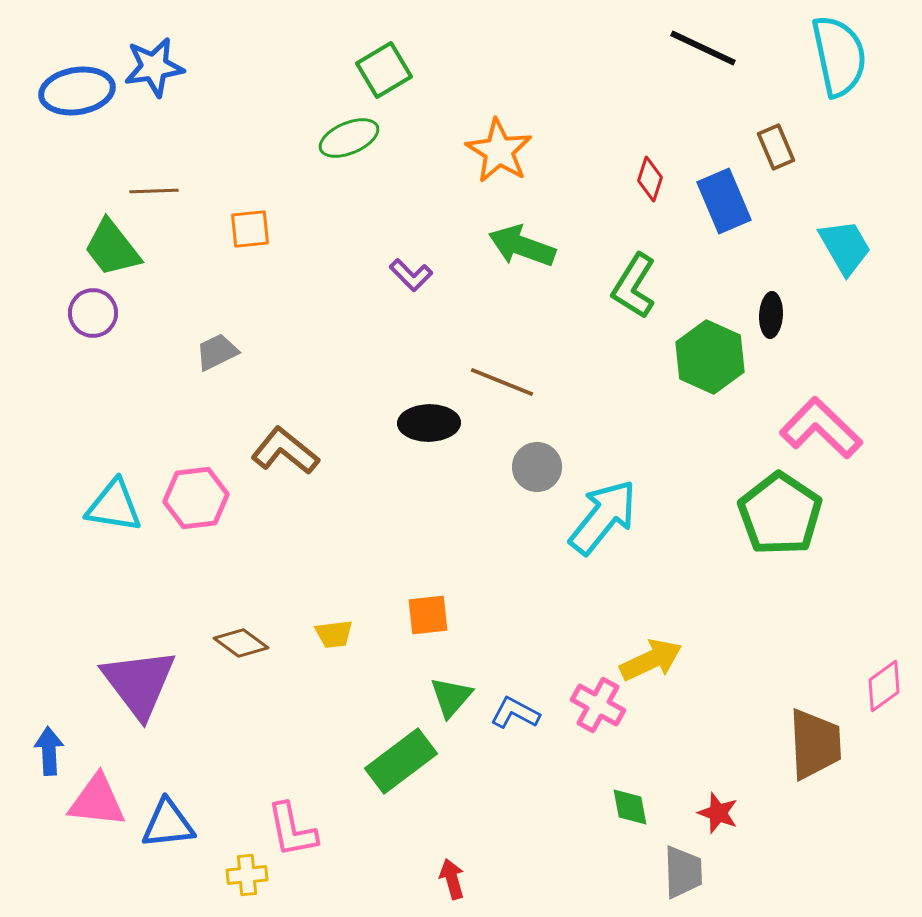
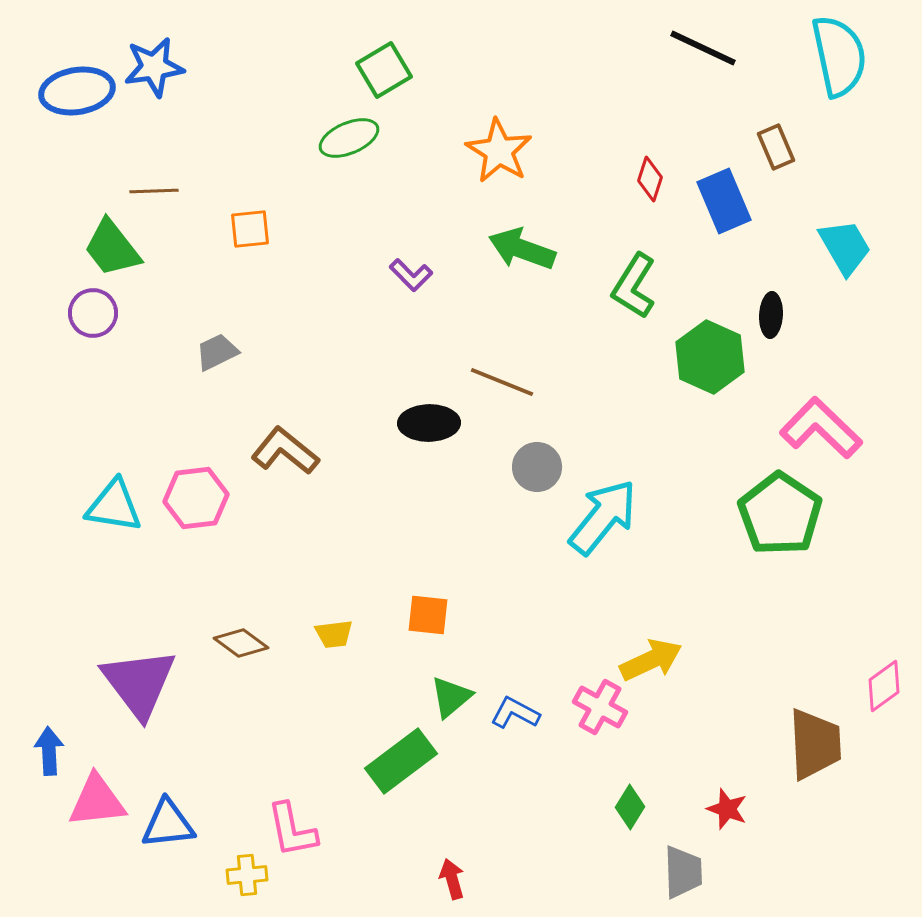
green arrow at (522, 246): moved 3 px down
orange square at (428, 615): rotated 12 degrees clockwise
green triangle at (451, 697): rotated 9 degrees clockwise
pink cross at (598, 705): moved 2 px right, 2 px down
pink triangle at (97, 801): rotated 12 degrees counterclockwise
green diamond at (630, 807): rotated 42 degrees clockwise
red star at (718, 813): moved 9 px right, 4 px up
